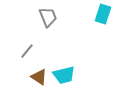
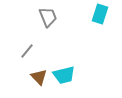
cyan rectangle: moved 3 px left
brown triangle: rotated 12 degrees clockwise
